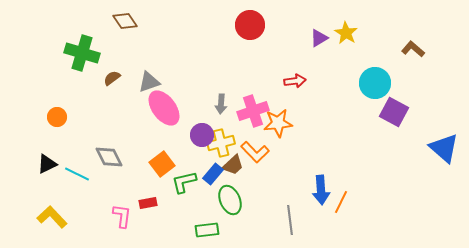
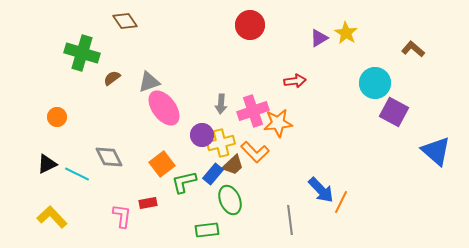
blue triangle: moved 8 px left, 3 px down
blue arrow: rotated 40 degrees counterclockwise
